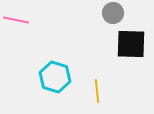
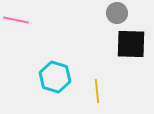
gray circle: moved 4 px right
